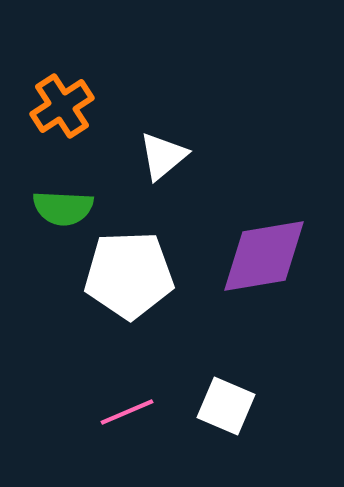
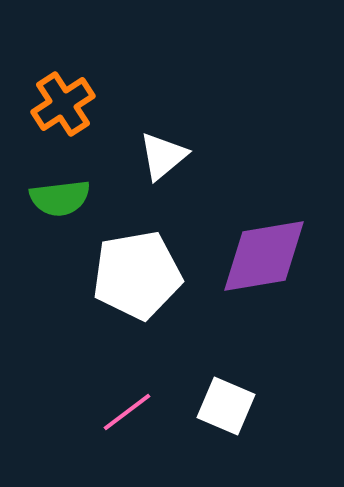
orange cross: moved 1 px right, 2 px up
green semicircle: moved 3 px left, 10 px up; rotated 10 degrees counterclockwise
white pentagon: moved 8 px right; rotated 8 degrees counterclockwise
pink line: rotated 14 degrees counterclockwise
